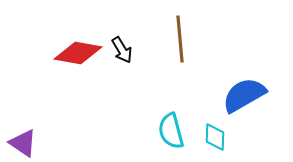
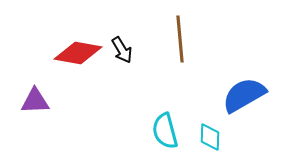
cyan semicircle: moved 6 px left
cyan diamond: moved 5 px left
purple triangle: moved 12 px right, 42 px up; rotated 36 degrees counterclockwise
